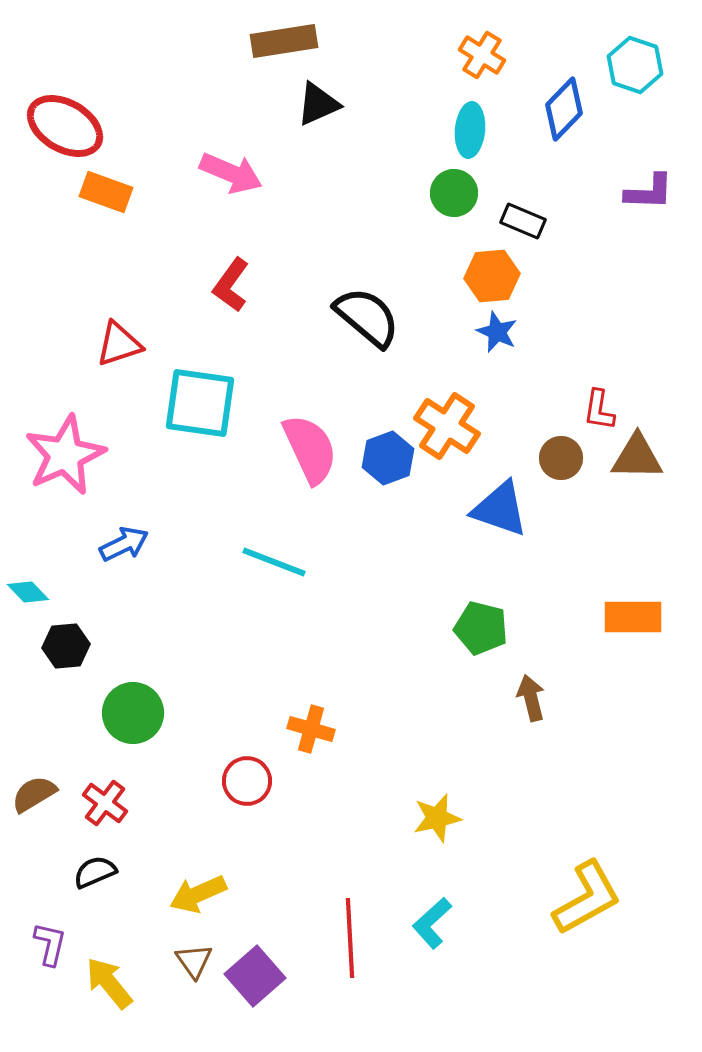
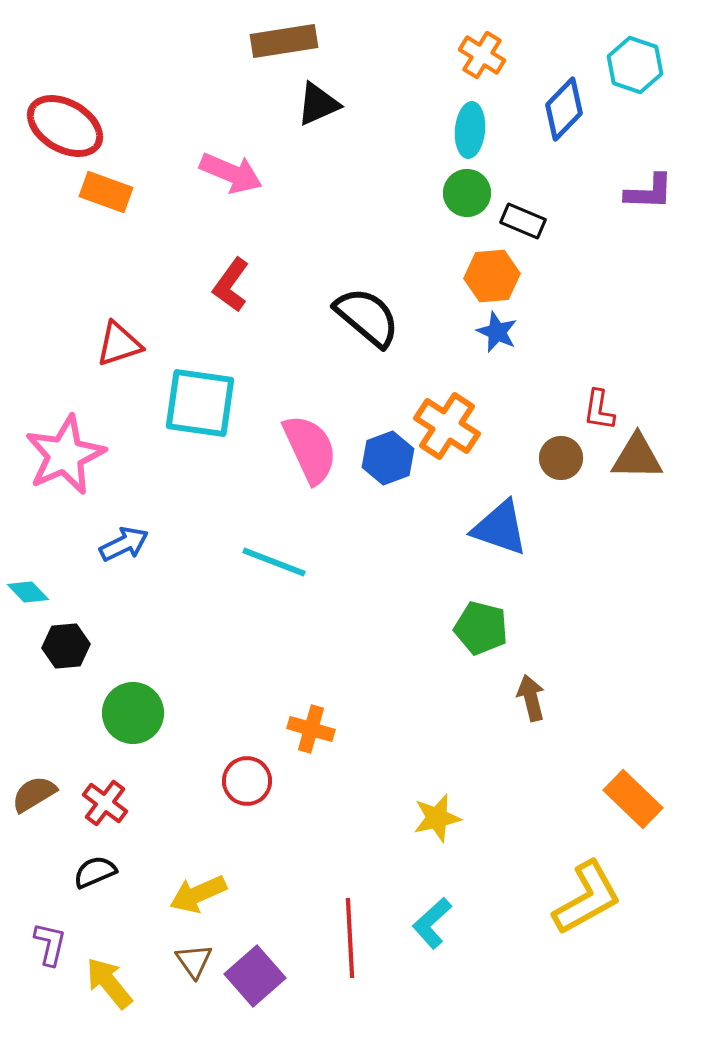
green circle at (454, 193): moved 13 px right
blue triangle at (500, 509): moved 19 px down
orange rectangle at (633, 617): moved 182 px down; rotated 44 degrees clockwise
